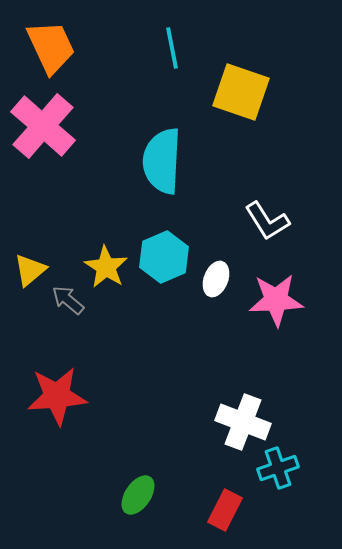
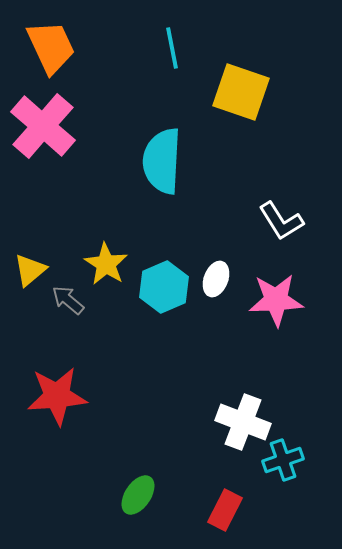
white L-shape: moved 14 px right
cyan hexagon: moved 30 px down
yellow star: moved 3 px up
cyan cross: moved 5 px right, 8 px up
